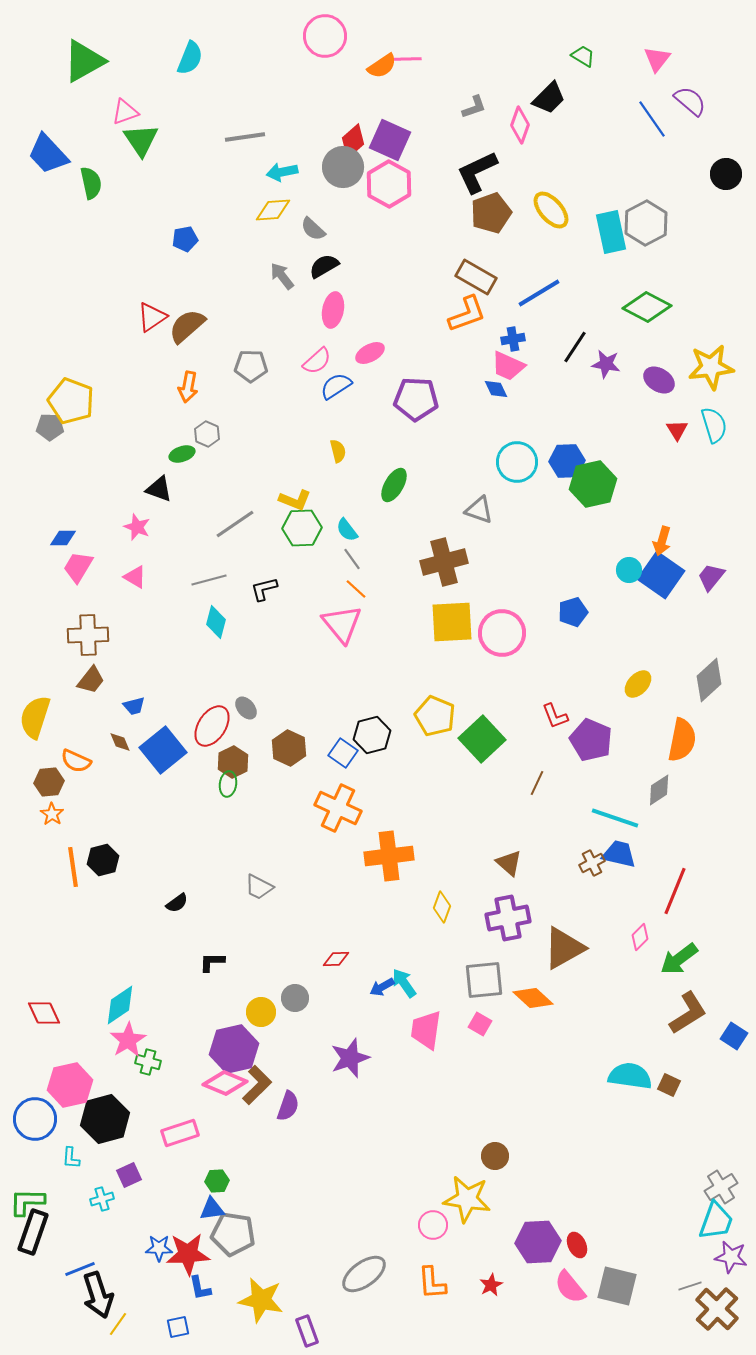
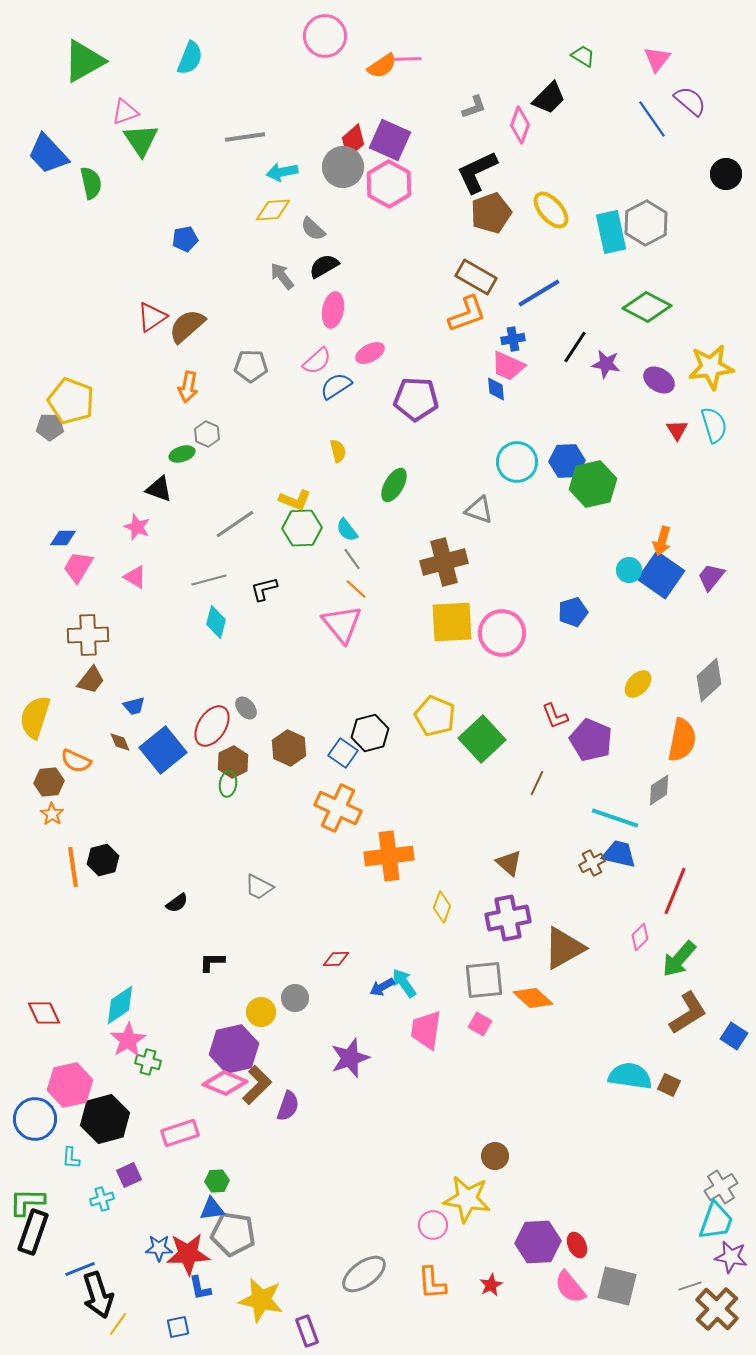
blue diamond at (496, 389): rotated 20 degrees clockwise
black hexagon at (372, 735): moved 2 px left, 2 px up
green arrow at (679, 959): rotated 12 degrees counterclockwise
